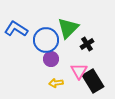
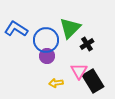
green triangle: moved 2 px right
purple circle: moved 4 px left, 3 px up
